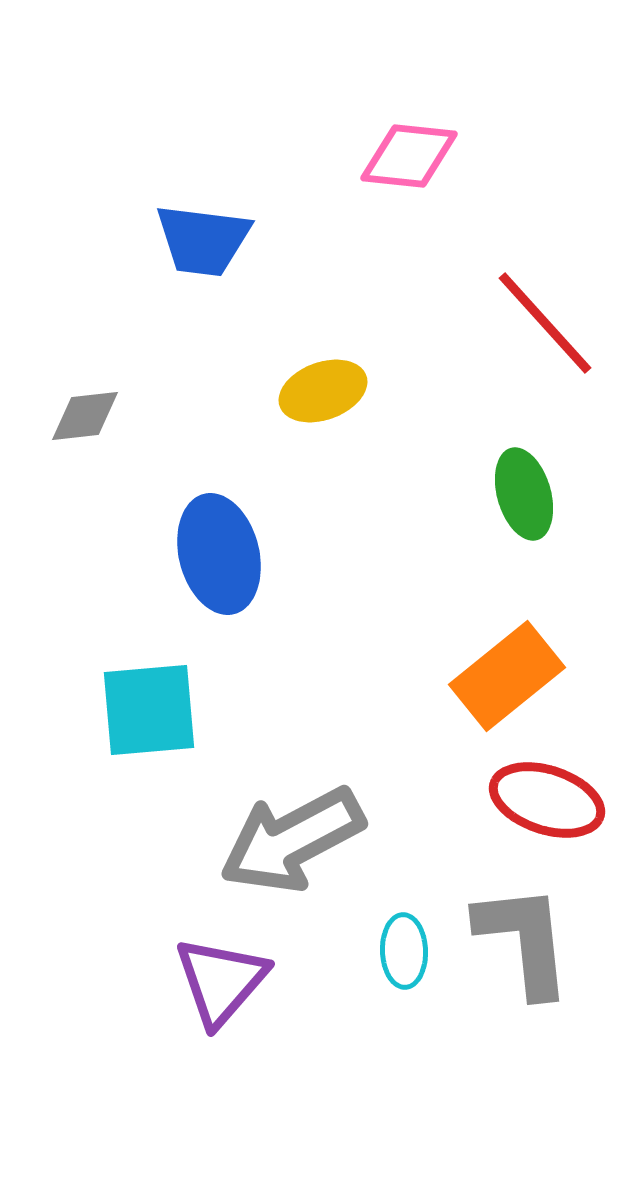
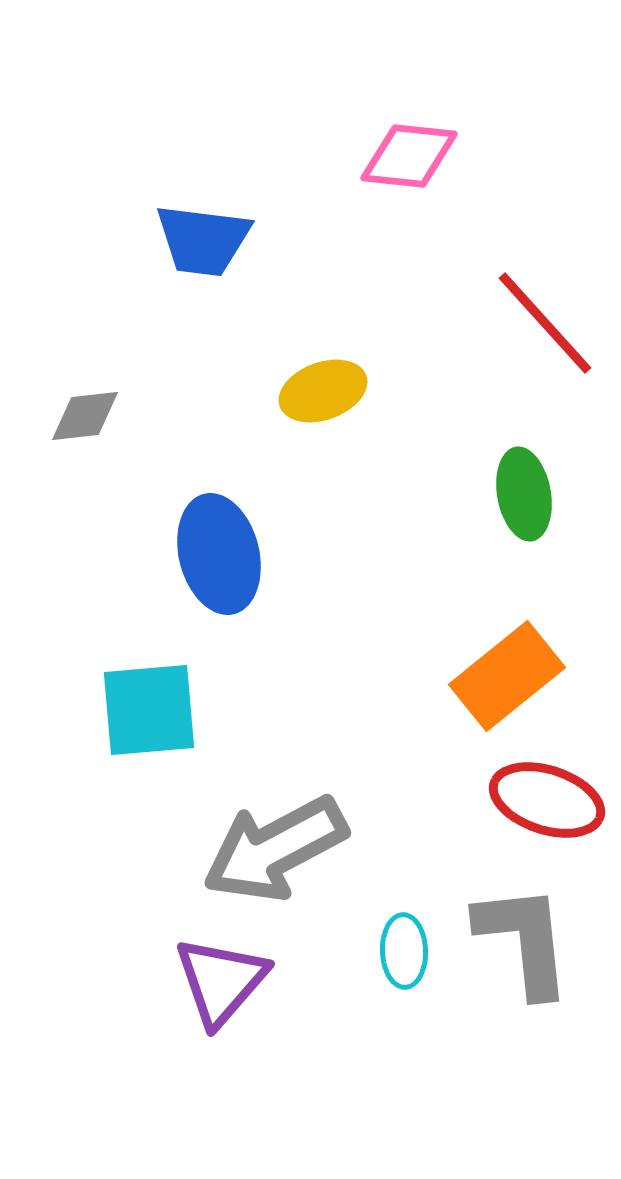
green ellipse: rotated 6 degrees clockwise
gray arrow: moved 17 px left, 9 px down
